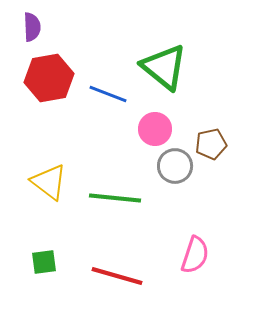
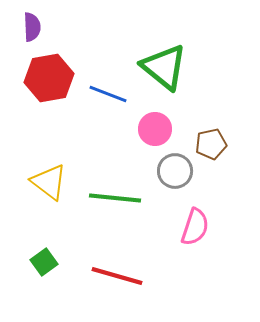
gray circle: moved 5 px down
pink semicircle: moved 28 px up
green square: rotated 28 degrees counterclockwise
